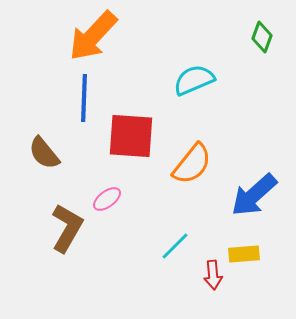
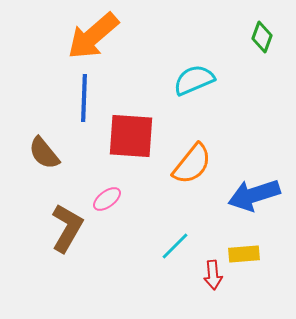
orange arrow: rotated 6 degrees clockwise
blue arrow: rotated 24 degrees clockwise
